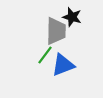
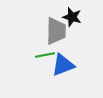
green line: rotated 42 degrees clockwise
